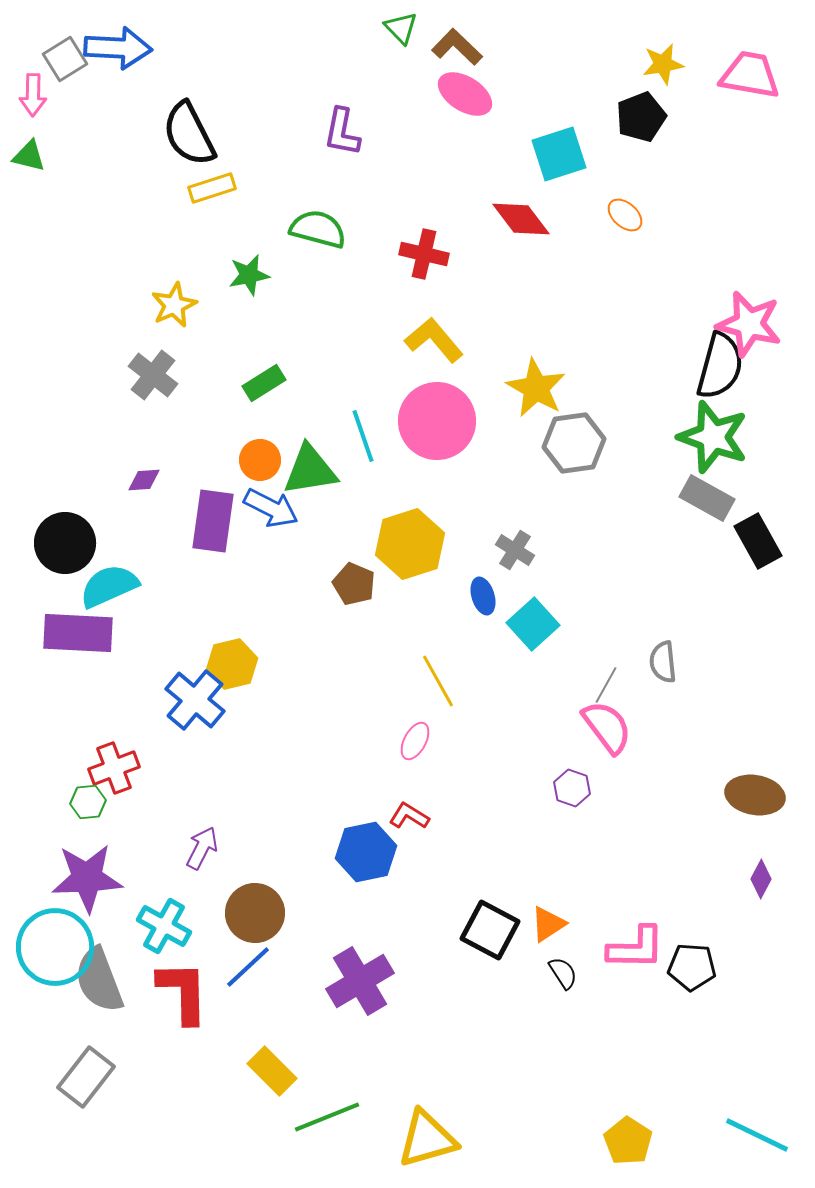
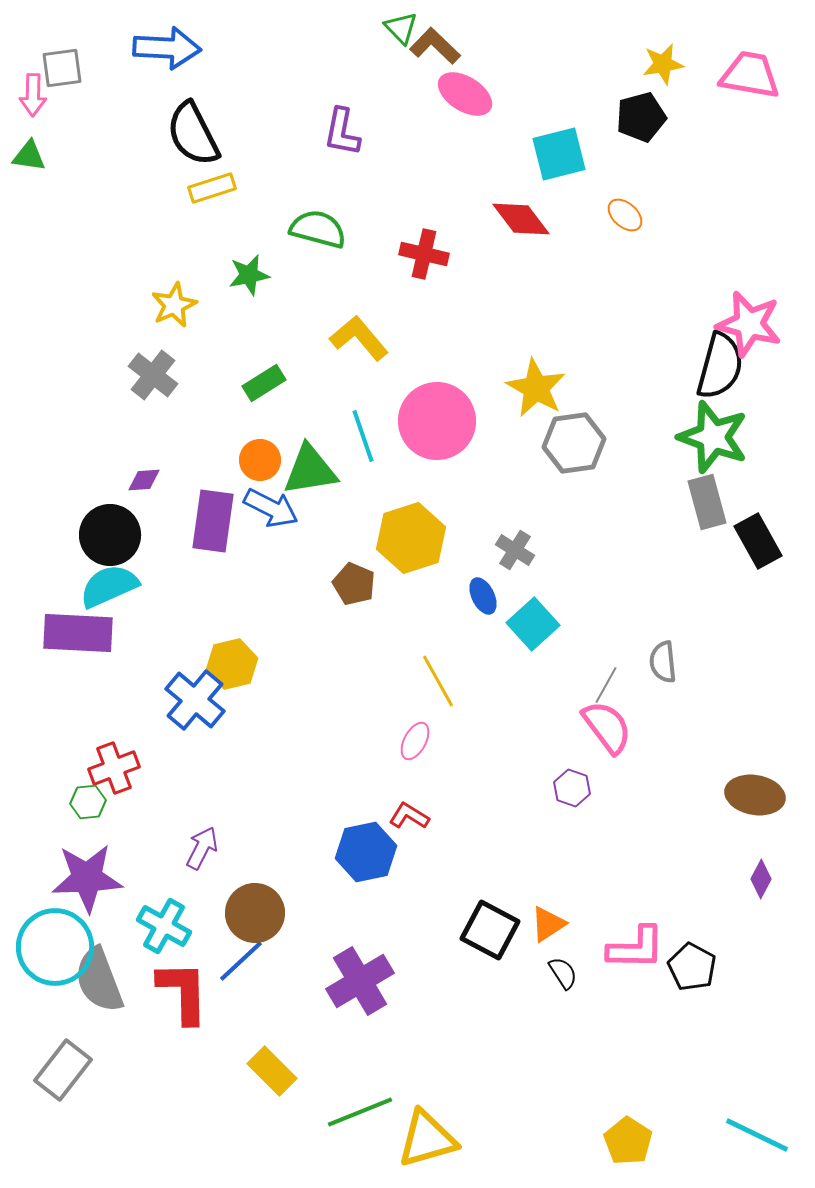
brown L-shape at (457, 47): moved 22 px left, 1 px up
blue arrow at (118, 48): moved 49 px right
gray square at (65, 59): moved 3 px left, 9 px down; rotated 24 degrees clockwise
black pentagon at (641, 117): rotated 6 degrees clockwise
black semicircle at (189, 134): moved 4 px right
cyan square at (559, 154): rotated 4 degrees clockwise
green triangle at (29, 156): rotated 6 degrees counterclockwise
yellow L-shape at (434, 340): moved 75 px left, 2 px up
gray rectangle at (707, 498): moved 4 px down; rotated 46 degrees clockwise
black circle at (65, 543): moved 45 px right, 8 px up
yellow hexagon at (410, 544): moved 1 px right, 6 px up
blue ellipse at (483, 596): rotated 9 degrees counterclockwise
blue line at (248, 967): moved 7 px left, 6 px up
black pentagon at (692, 967): rotated 24 degrees clockwise
gray rectangle at (86, 1077): moved 23 px left, 7 px up
green line at (327, 1117): moved 33 px right, 5 px up
